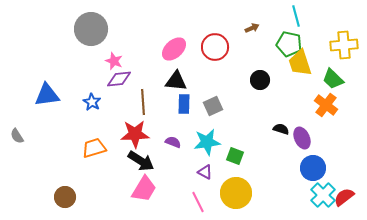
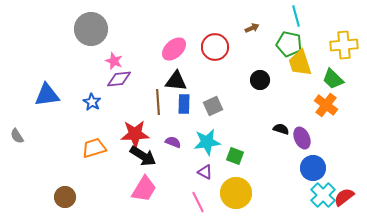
brown line: moved 15 px right
black arrow: moved 2 px right, 5 px up
